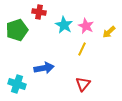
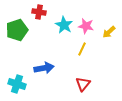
pink star: rotated 14 degrees counterclockwise
